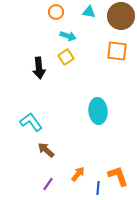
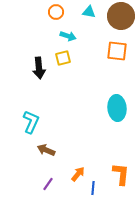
yellow square: moved 3 px left, 1 px down; rotated 21 degrees clockwise
cyan ellipse: moved 19 px right, 3 px up
cyan L-shape: rotated 60 degrees clockwise
brown arrow: rotated 18 degrees counterclockwise
orange L-shape: moved 3 px right, 2 px up; rotated 25 degrees clockwise
blue line: moved 5 px left
